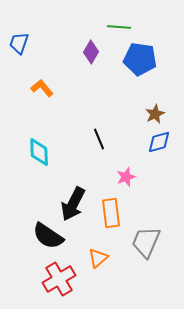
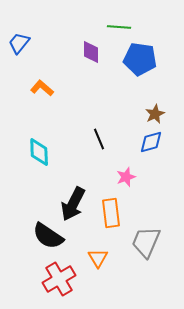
blue trapezoid: rotated 20 degrees clockwise
purple diamond: rotated 30 degrees counterclockwise
orange L-shape: rotated 10 degrees counterclockwise
blue diamond: moved 8 px left
orange triangle: rotated 20 degrees counterclockwise
